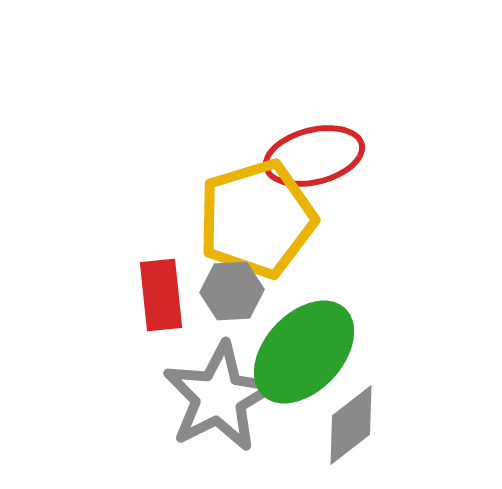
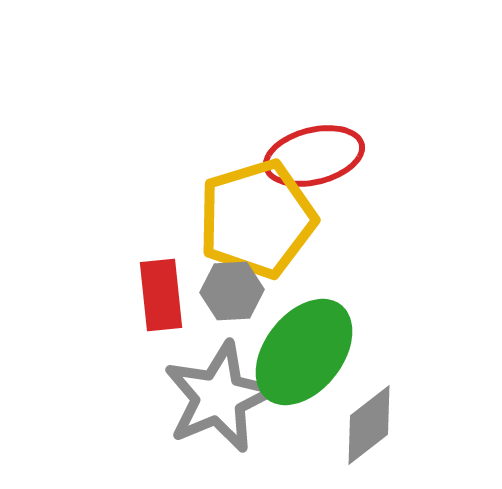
green ellipse: rotated 5 degrees counterclockwise
gray star: rotated 4 degrees clockwise
gray diamond: moved 18 px right
